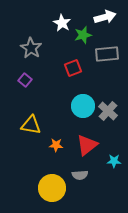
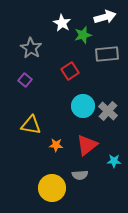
red square: moved 3 px left, 3 px down; rotated 12 degrees counterclockwise
